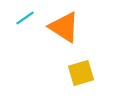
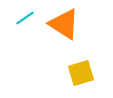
orange triangle: moved 3 px up
